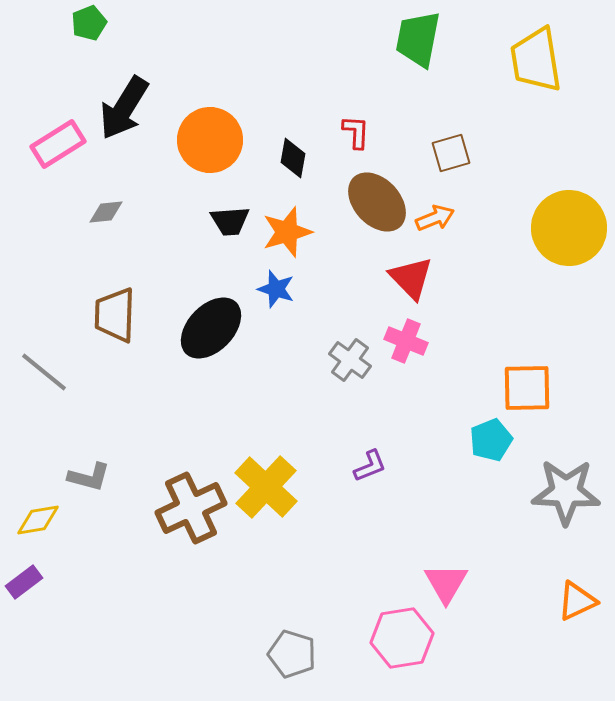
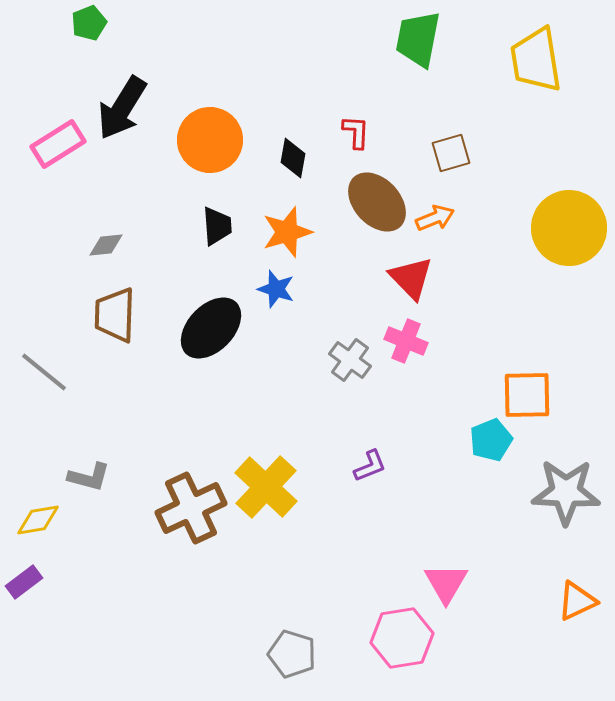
black arrow: moved 2 px left
gray diamond: moved 33 px down
black trapezoid: moved 13 px left, 5 px down; rotated 90 degrees counterclockwise
orange square: moved 7 px down
